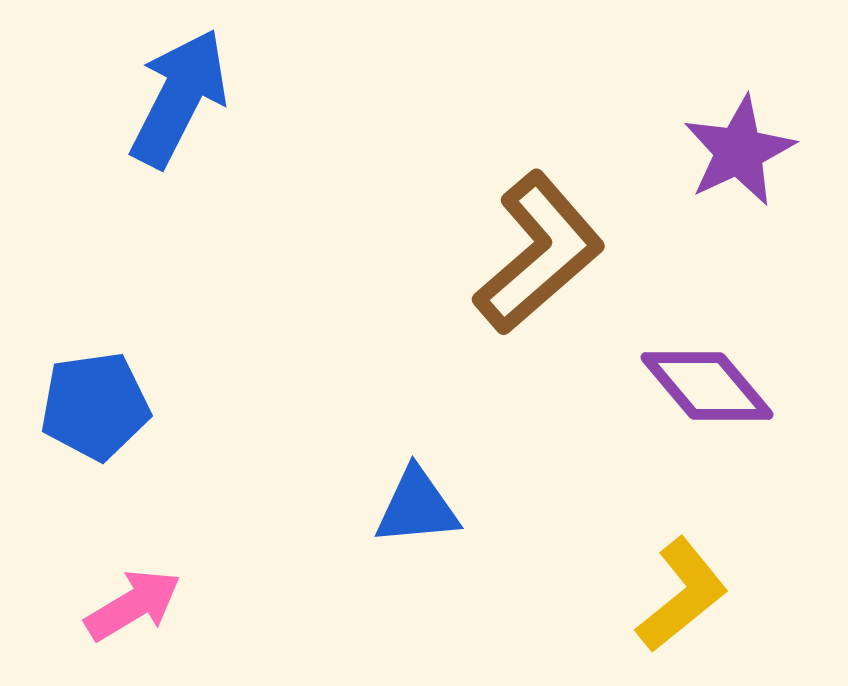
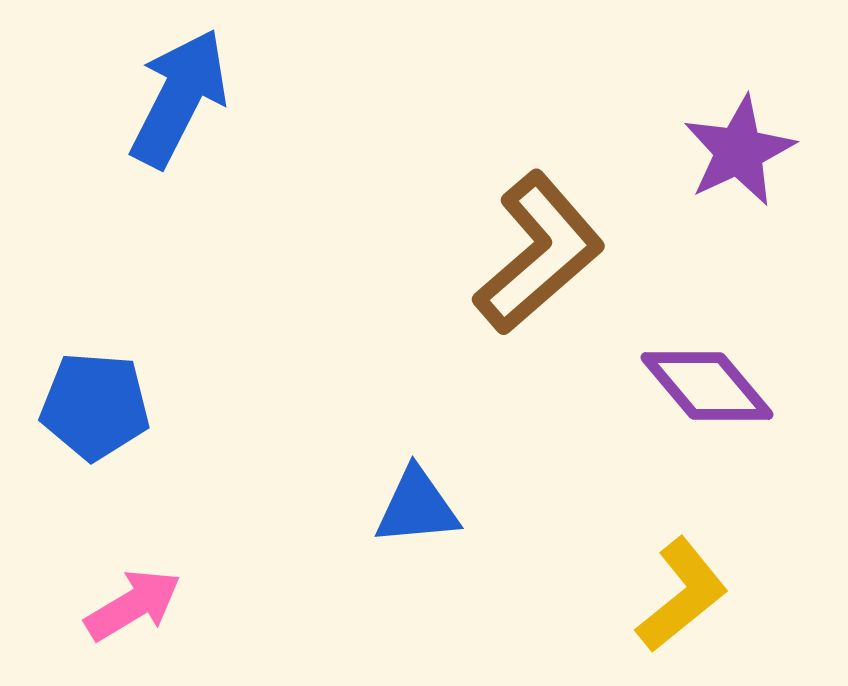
blue pentagon: rotated 12 degrees clockwise
